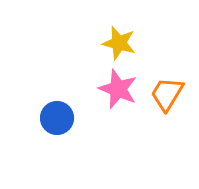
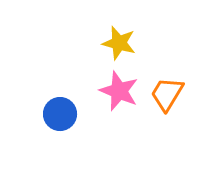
pink star: moved 1 px right, 2 px down
blue circle: moved 3 px right, 4 px up
